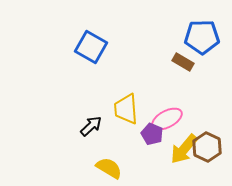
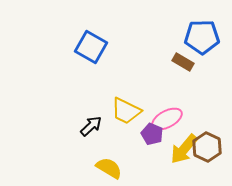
yellow trapezoid: moved 2 px down; rotated 60 degrees counterclockwise
